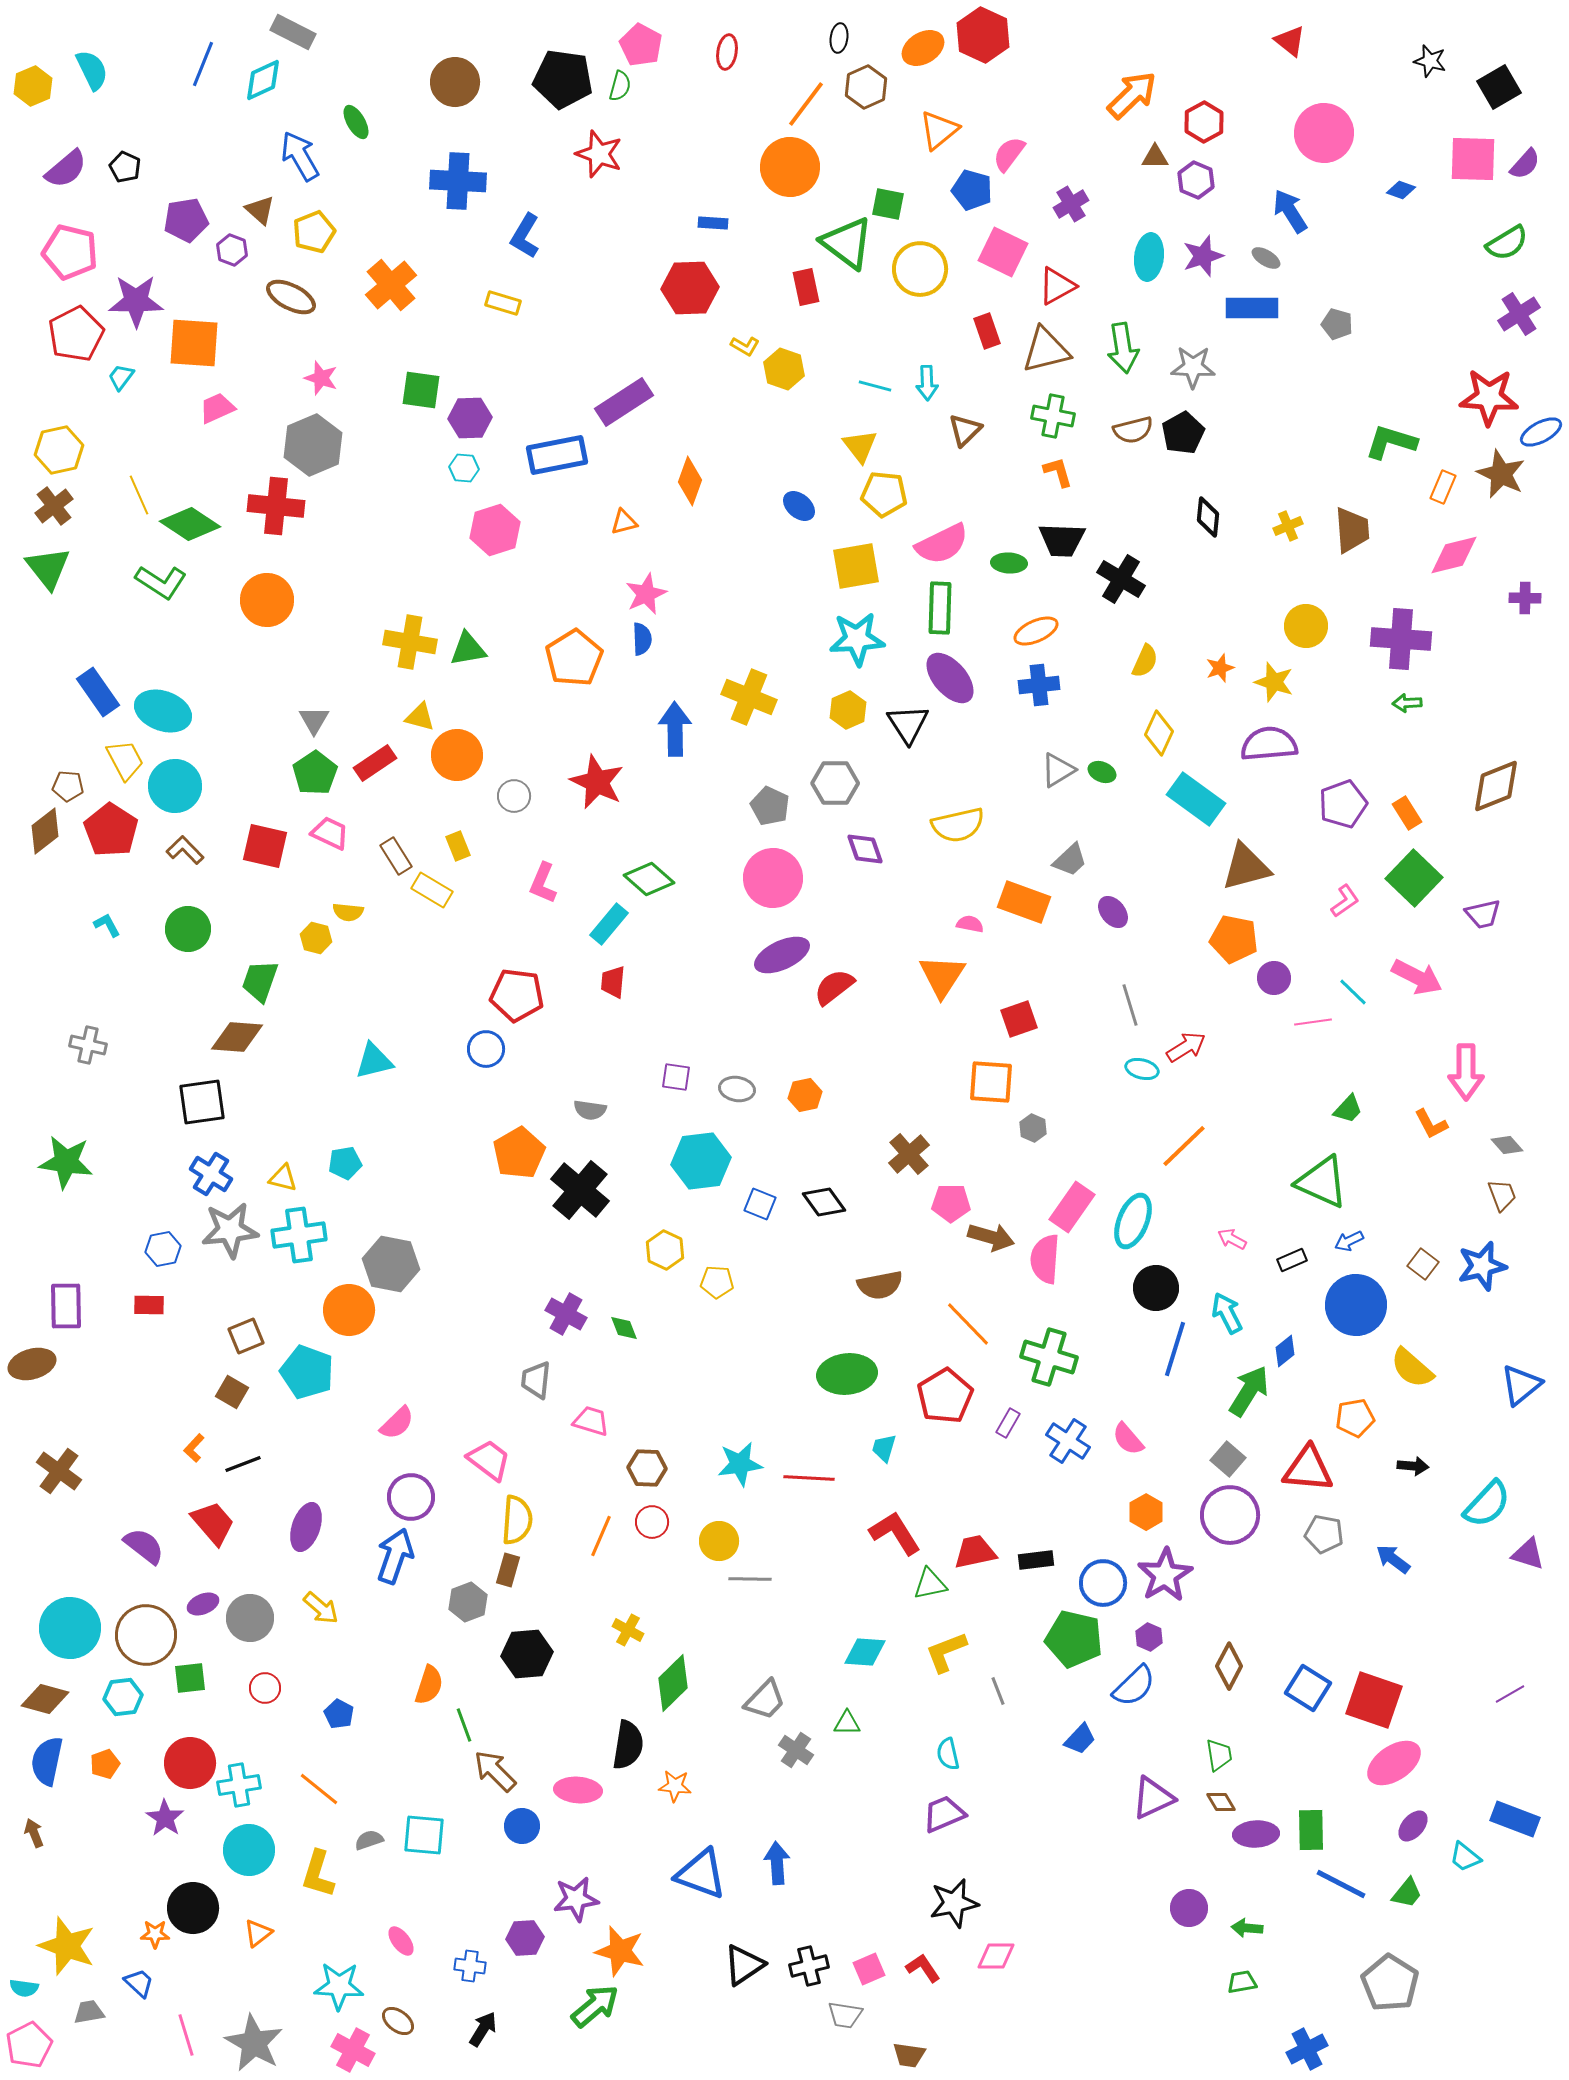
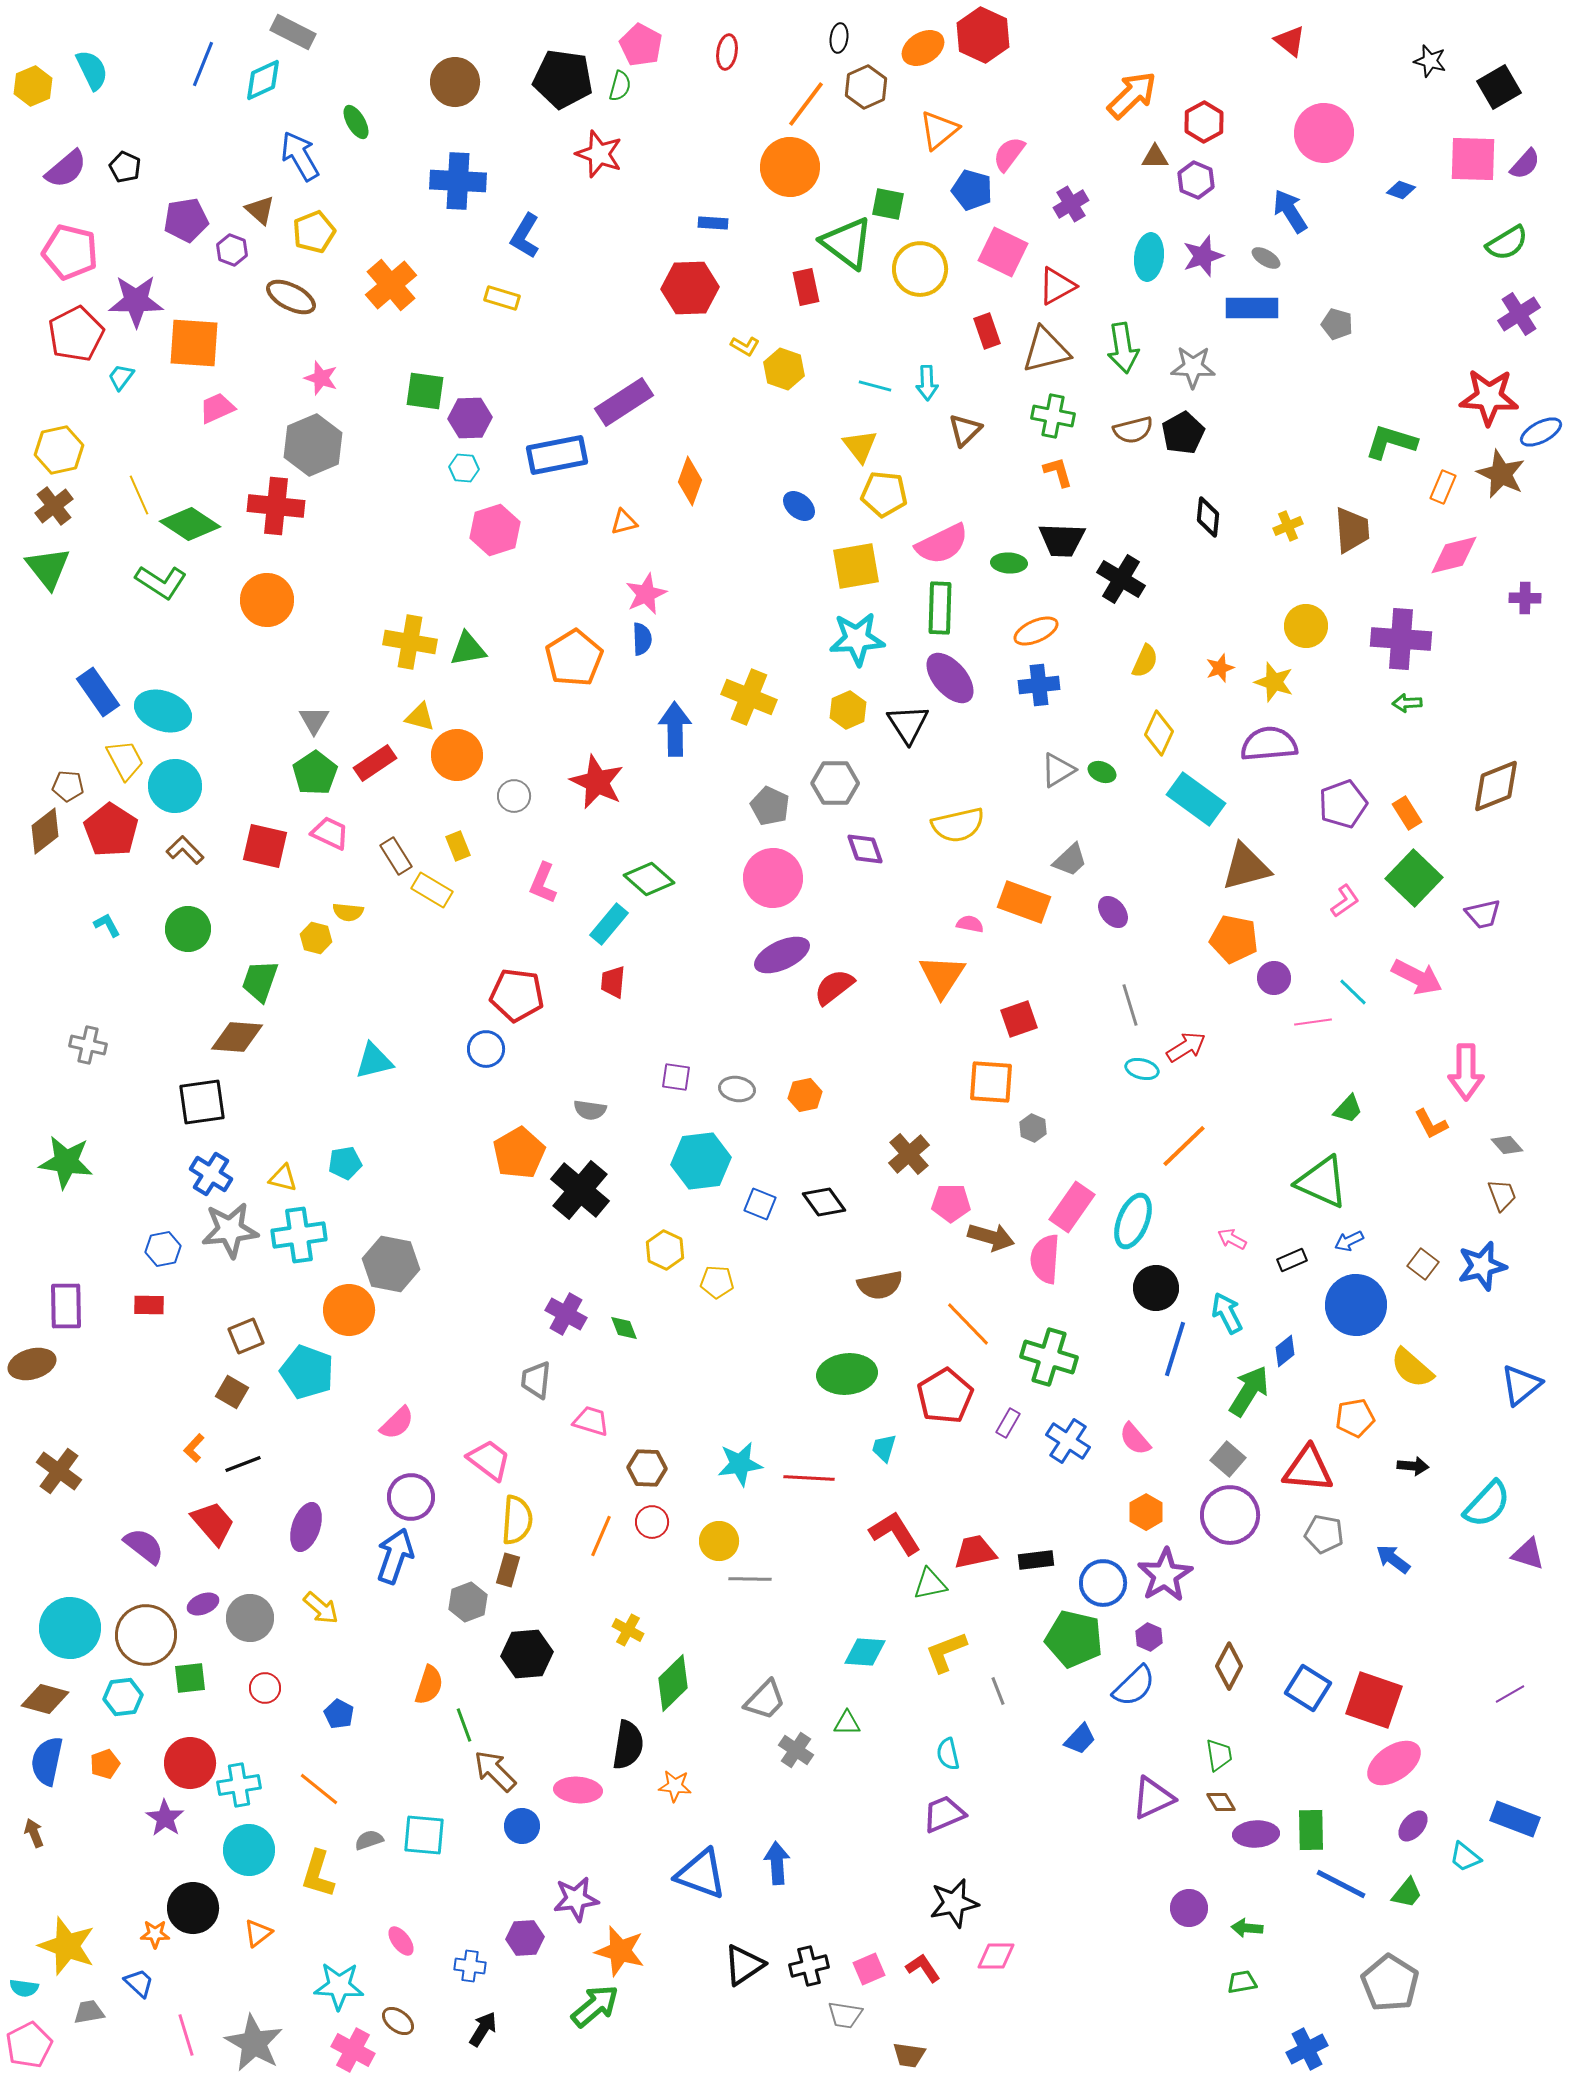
yellow rectangle at (503, 303): moved 1 px left, 5 px up
green square at (421, 390): moved 4 px right, 1 px down
pink semicircle at (1128, 1439): moved 7 px right
